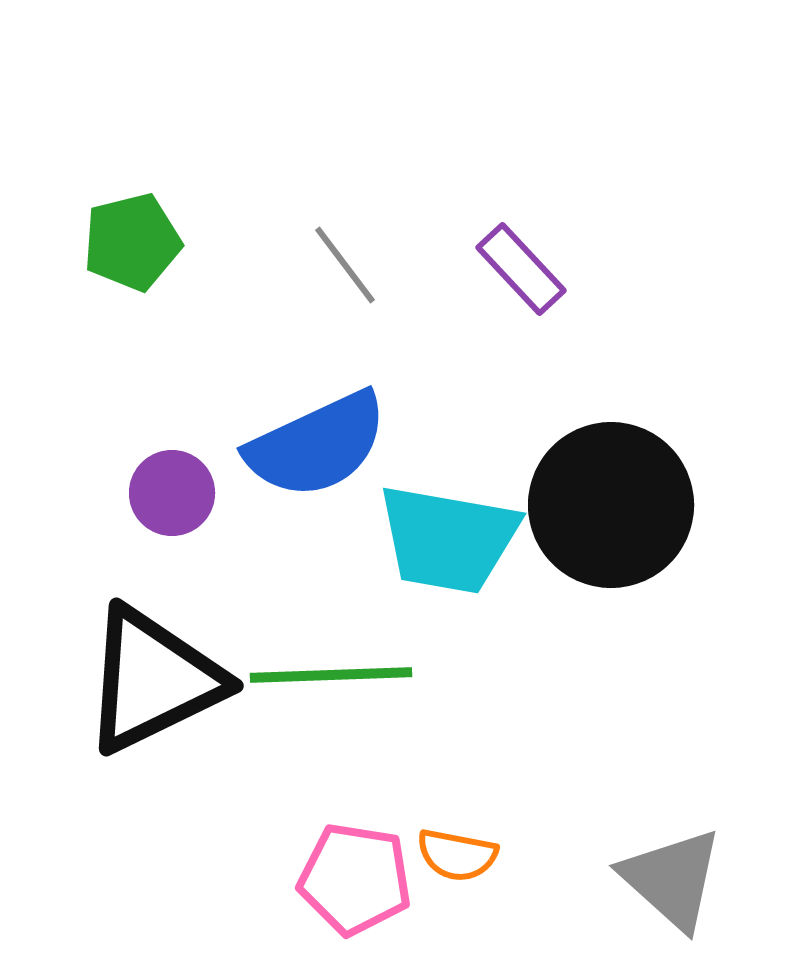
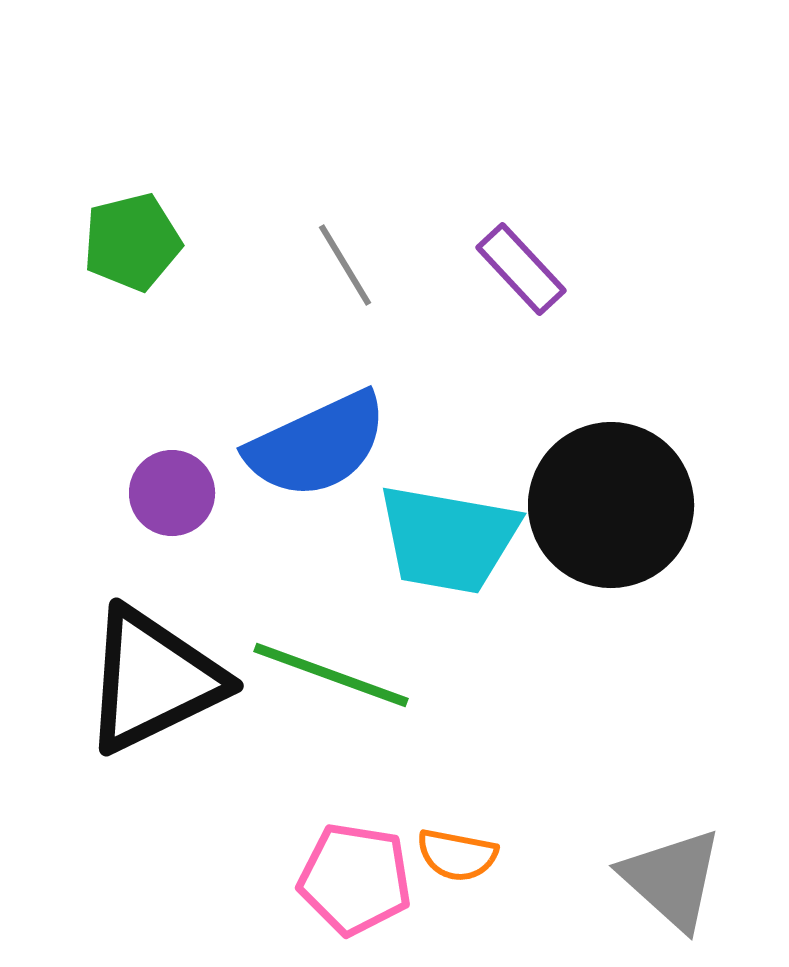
gray line: rotated 6 degrees clockwise
green line: rotated 22 degrees clockwise
